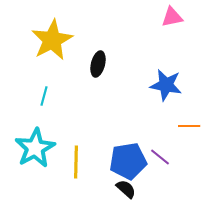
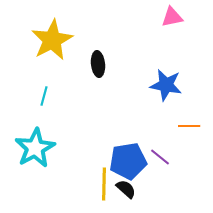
black ellipse: rotated 20 degrees counterclockwise
yellow line: moved 28 px right, 22 px down
